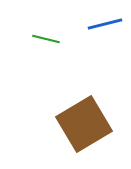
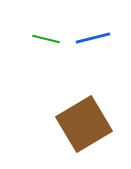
blue line: moved 12 px left, 14 px down
